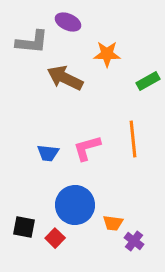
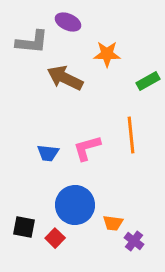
orange line: moved 2 px left, 4 px up
